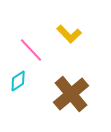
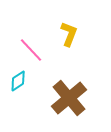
yellow L-shape: rotated 115 degrees counterclockwise
brown cross: moved 2 px left, 4 px down
